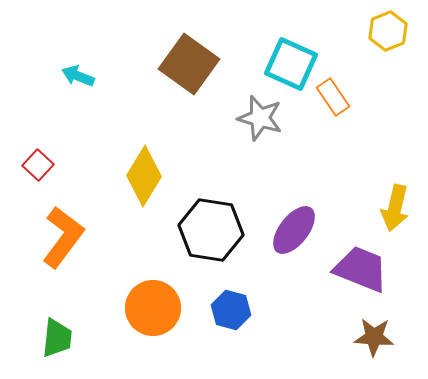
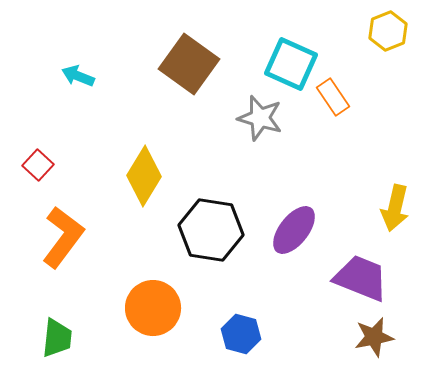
purple trapezoid: moved 9 px down
blue hexagon: moved 10 px right, 24 px down
brown star: rotated 15 degrees counterclockwise
